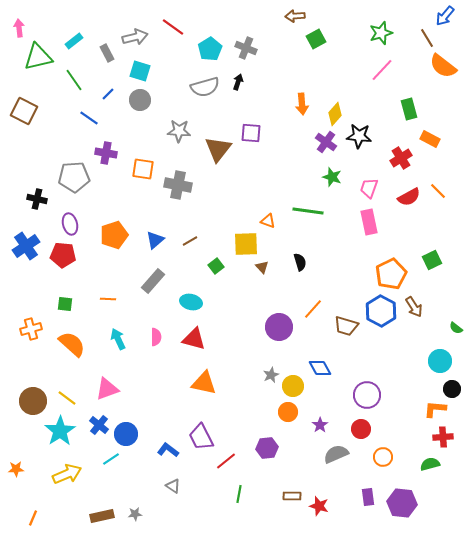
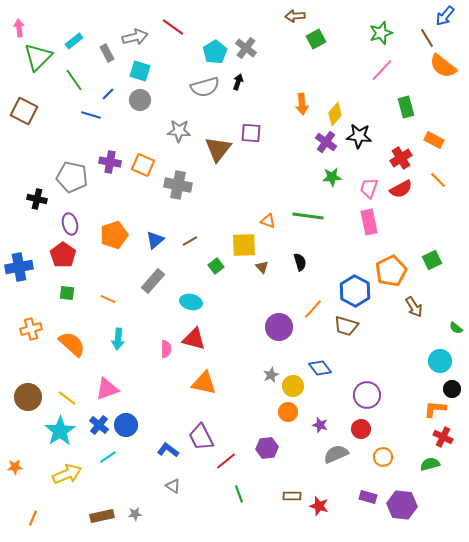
gray cross at (246, 48): rotated 15 degrees clockwise
cyan pentagon at (210, 49): moved 5 px right, 3 px down
green triangle at (38, 57): rotated 32 degrees counterclockwise
green rectangle at (409, 109): moved 3 px left, 2 px up
blue line at (89, 118): moved 2 px right, 3 px up; rotated 18 degrees counterclockwise
orange rectangle at (430, 139): moved 4 px right, 1 px down
purple cross at (106, 153): moved 4 px right, 9 px down
orange square at (143, 169): moved 4 px up; rotated 15 degrees clockwise
gray pentagon at (74, 177): moved 2 px left; rotated 16 degrees clockwise
green star at (332, 177): rotated 24 degrees counterclockwise
orange line at (438, 191): moved 11 px up
red semicircle at (409, 197): moved 8 px left, 8 px up
green line at (308, 211): moved 5 px down
yellow square at (246, 244): moved 2 px left, 1 px down
blue cross at (26, 246): moved 7 px left, 21 px down; rotated 24 degrees clockwise
red pentagon at (63, 255): rotated 30 degrees clockwise
orange pentagon at (391, 274): moved 3 px up
orange line at (108, 299): rotated 21 degrees clockwise
green square at (65, 304): moved 2 px right, 11 px up
blue hexagon at (381, 311): moved 26 px left, 20 px up
pink semicircle at (156, 337): moved 10 px right, 12 px down
cyan arrow at (118, 339): rotated 150 degrees counterclockwise
blue diamond at (320, 368): rotated 10 degrees counterclockwise
brown circle at (33, 401): moved 5 px left, 4 px up
purple star at (320, 425): rotated 21 degrees counterclockwise
blue circle at (126, 434): moved 9 px up
red cross at (443, 437): rotated 30 degrees clockwise
cyan line at (111, 459): moved 3 px left, 2 px up
orange star at (16, 469): moved 1 px left, 2 px up
green line at (239, 494): rotated 30 degrees counterclockwise
purple rectangle at (368, 497): rotated 66 degrees counterclockwise
purple hexagon at (402, 503): moved 2 px down
